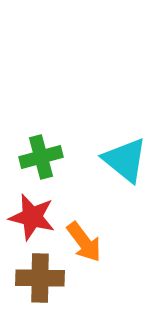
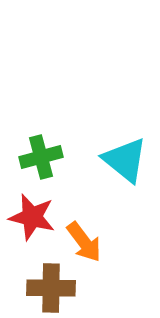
brown cross: moved 11 px right, 10 px down
